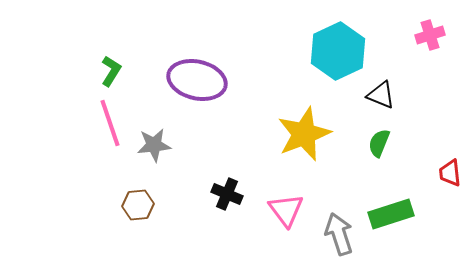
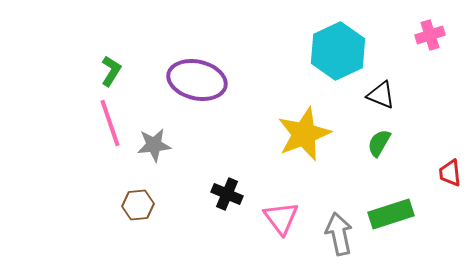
green semicircle: rotated 8 degrees clockwise
pink triangle: moved 5 px left, 8 px down
gray arrow: rotated 6 degrees clockwise
